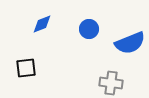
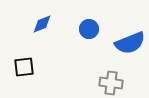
black square: moved 2 px left, 1 px up
